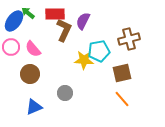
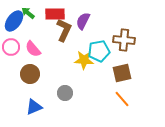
brown cross: moved 5 px left, 1 px down; rotated 20 degrees clockwise
